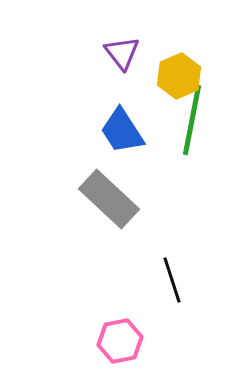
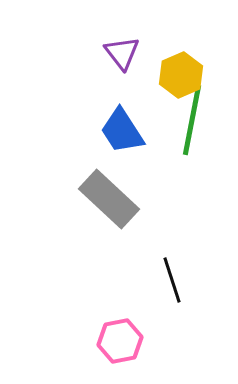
yellow hexagon: moved 2 px right, 1 px up
